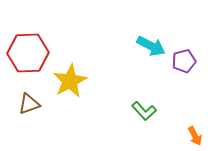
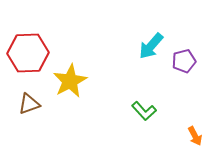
cyan arrow: rotated 104 degrees clockwise
